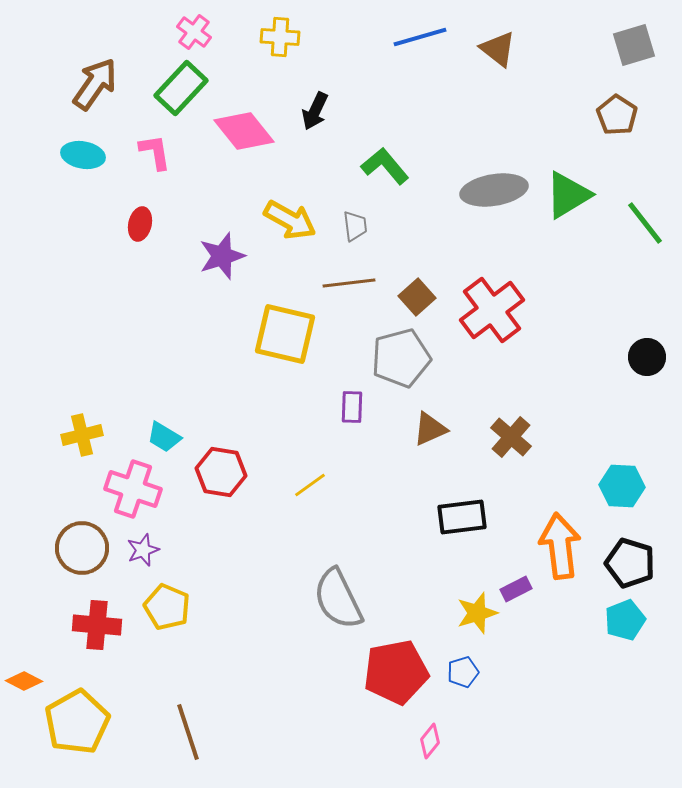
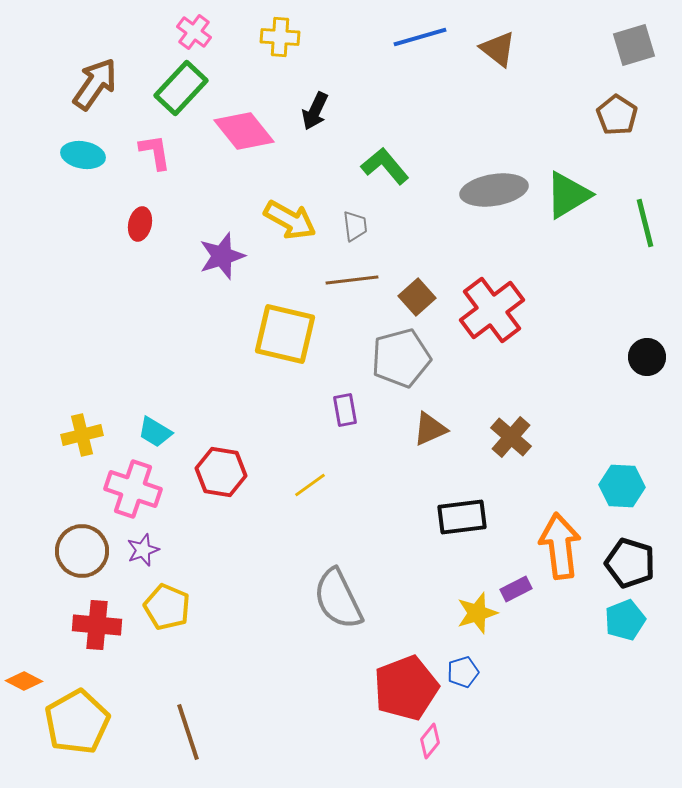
green line at (645, 223): rotated 24 degrees clockwise
brown line at (349, 283): moved 3 px right, 3 px up
purple rectangle at (352, 407): moved 7 px left, 3 px down; rotated 12 degrees counterclockwise
cyan trapezoid at (164, 437): moved 9 px left, 5 px up
brown circle at (82, 548): moved 3 px down
red pentagon at (396, 672): moved 10 px right, 16 px down; rotated 10 degrees counterclockwise
